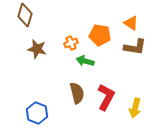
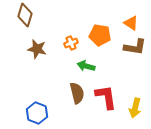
green arrow: moved 1 px right, 5 px down
red L-shape: rotated 36 degrees counterclockwise
